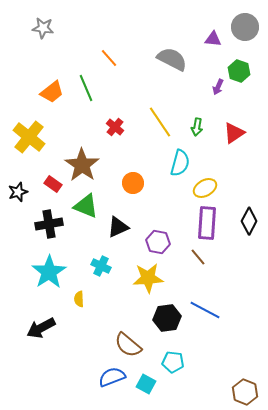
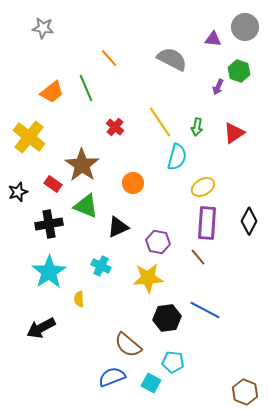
cyan semicircle: moved 3 px left, 6 px up
yellow ellipse: moved 2 px left, 1 px up
cyan square: moved 5 px right, 1 px up
